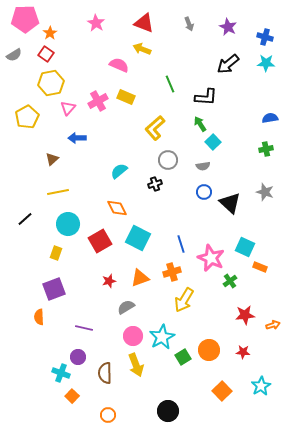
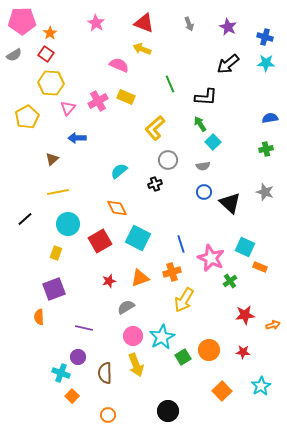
pink pentagon at (25, 19): moved 3 px left, 2 px down
yellow hexagon at (51, 83): rotated 15 degrees clockwise
